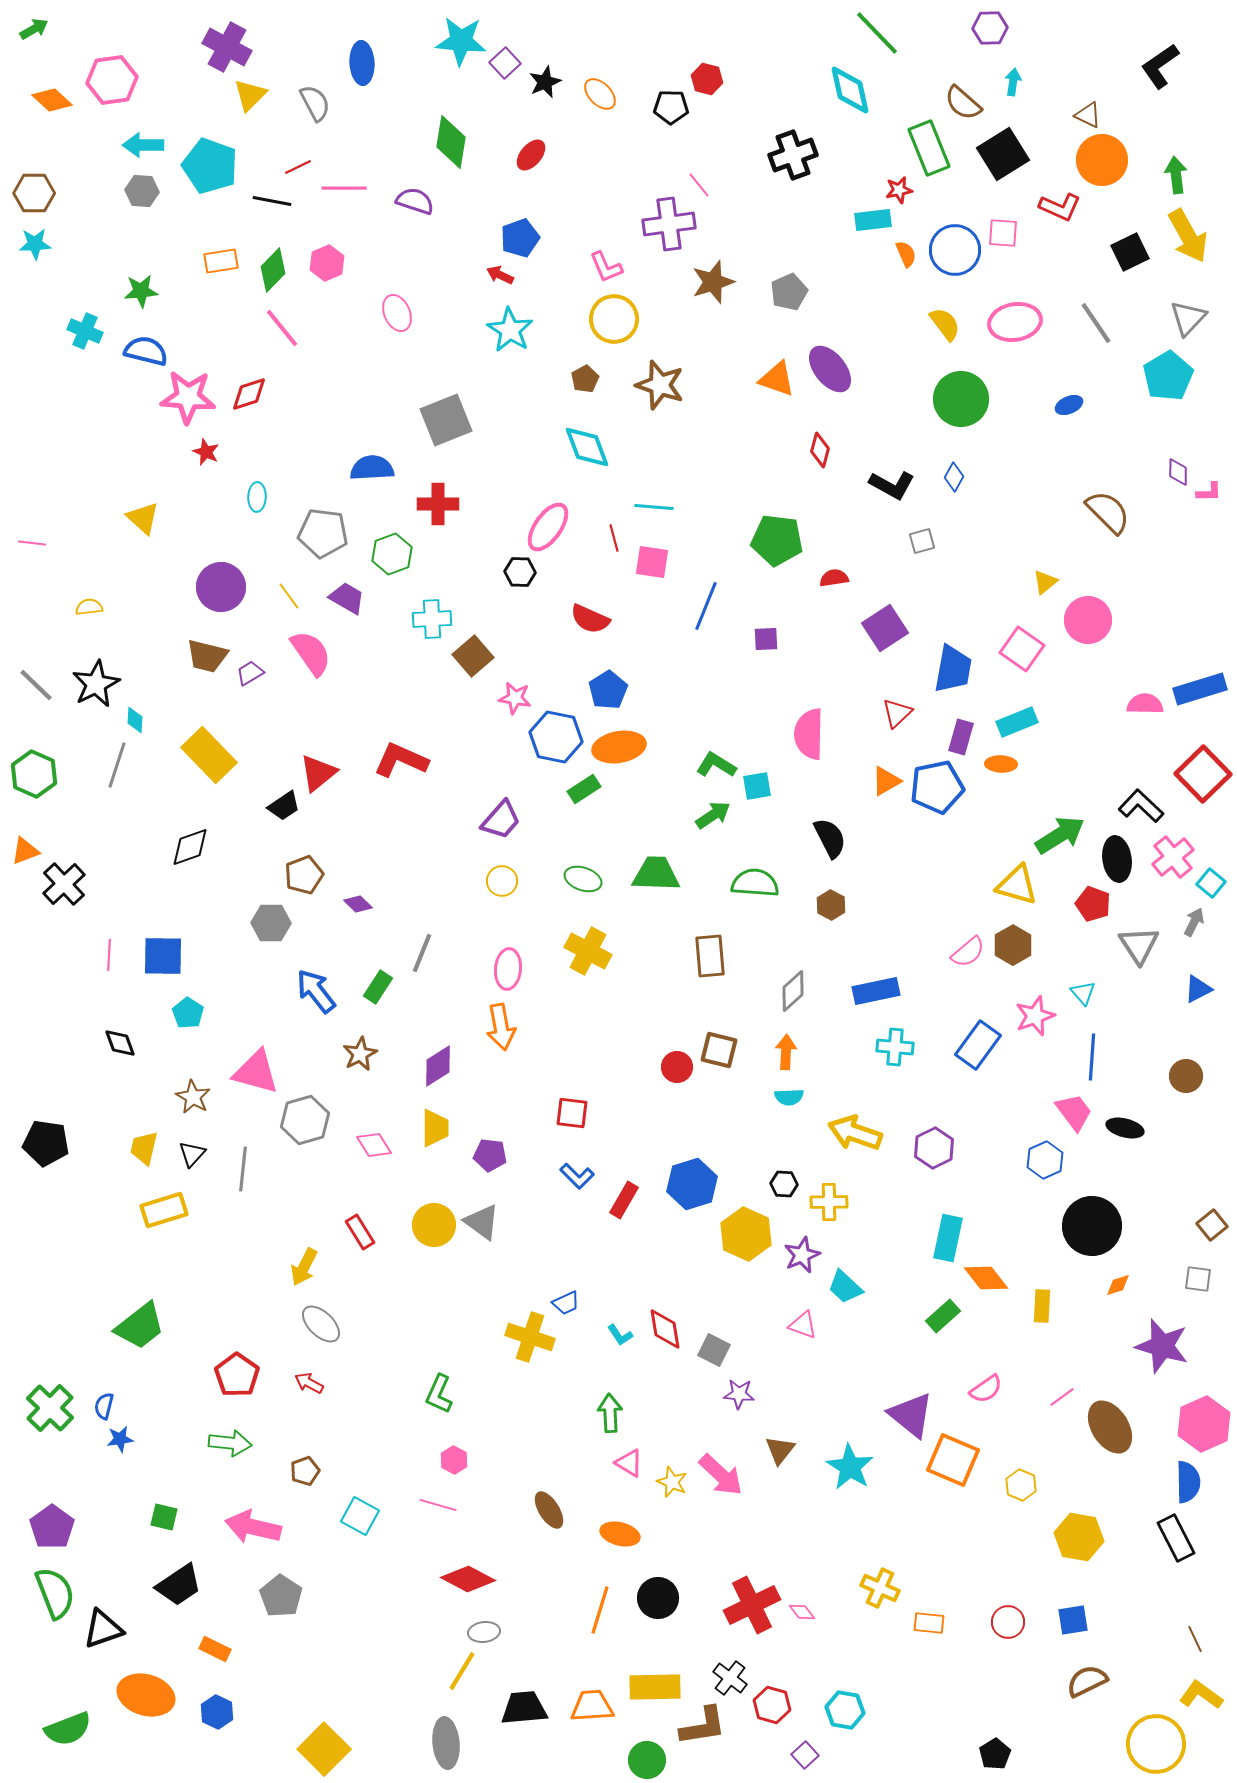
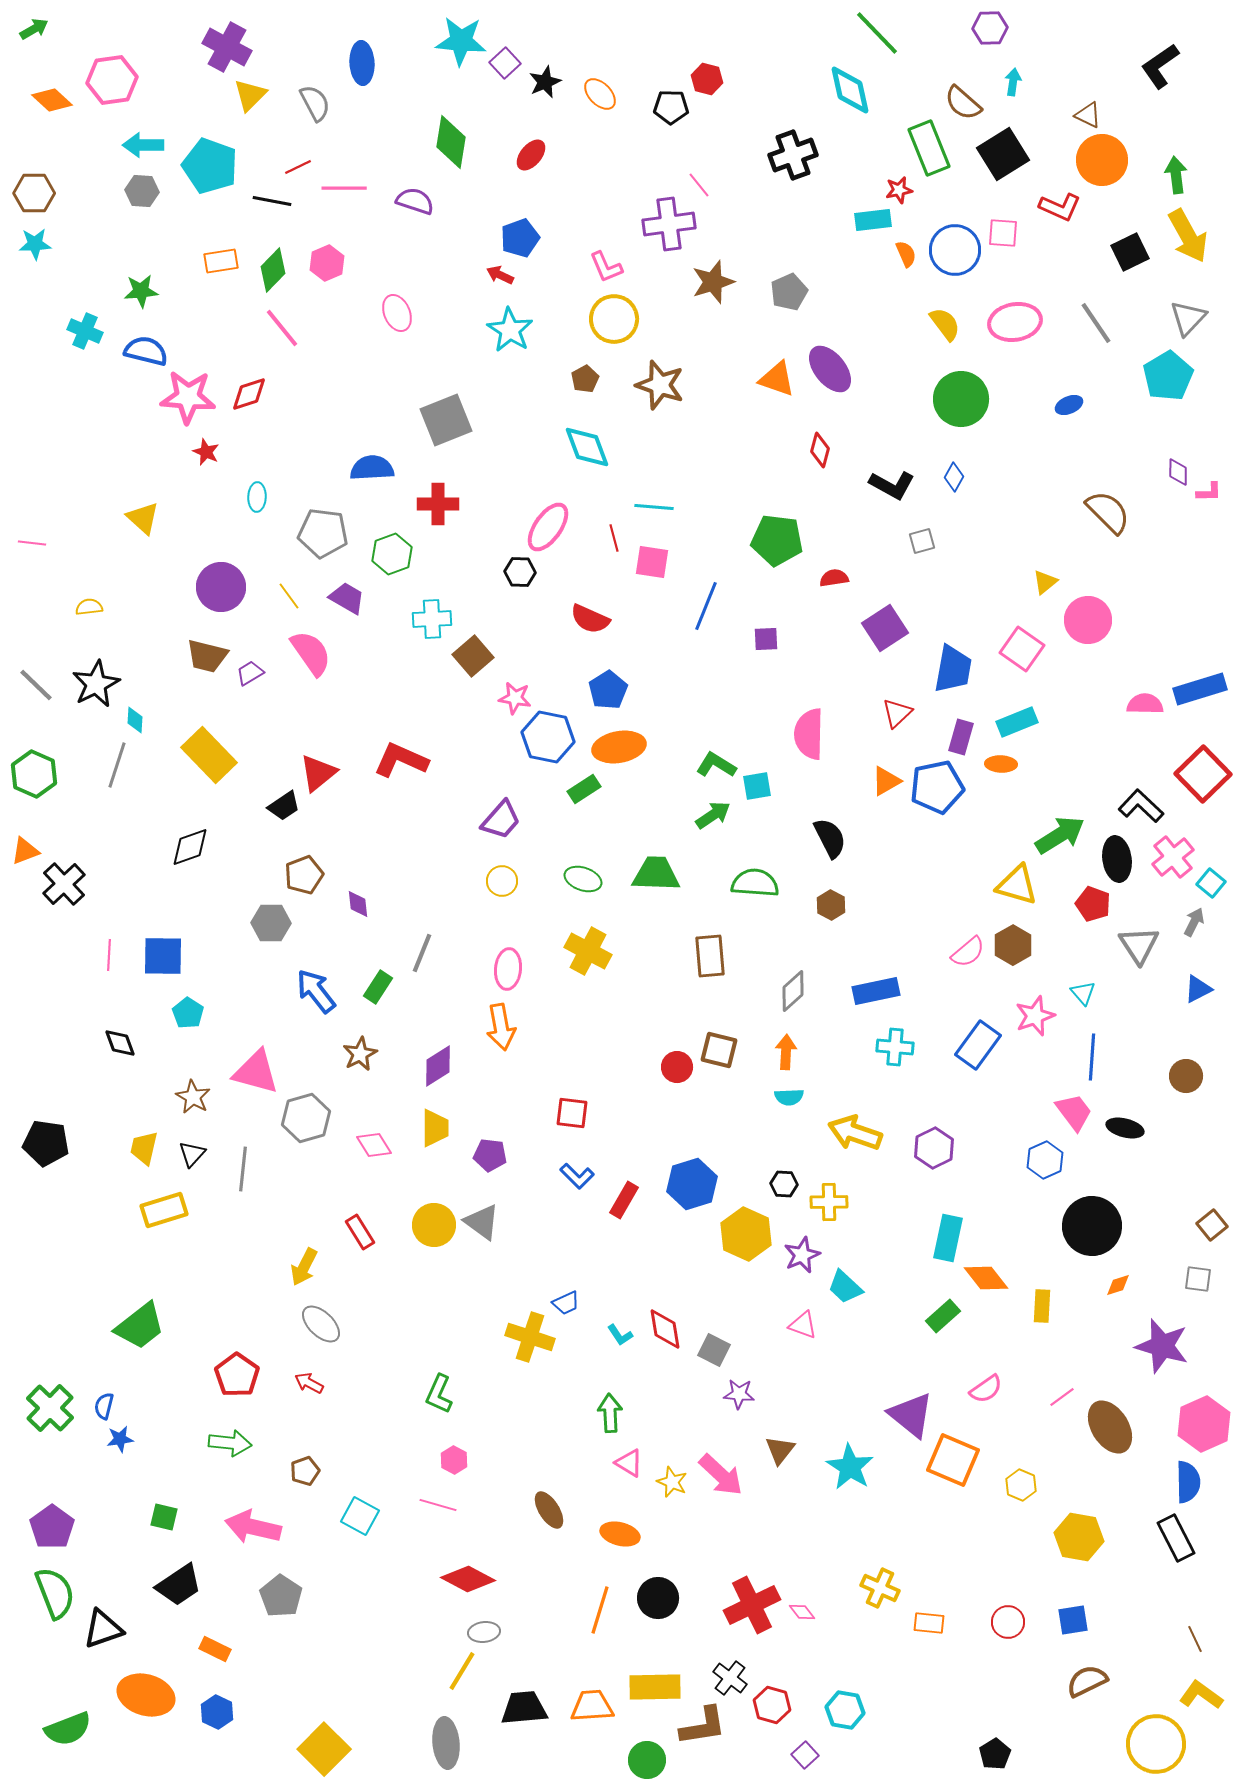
blue hexagon at (556, 737): moved 8 px left
purple diamond at (358, 904): rotated 40 degrees clockwise
gray hexagon at (305, 1120): moved 1 px right, 2 px up
